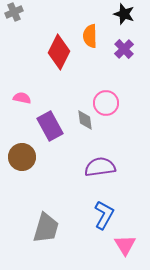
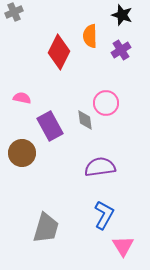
black star: moved 2 px left, 1 px down
purple cross: moved 3 px left, 1 px down; rotated 12 degrees clockwise
brown circle: moved 4 px up
pink triangle: moved 2 px left, 1 px down
